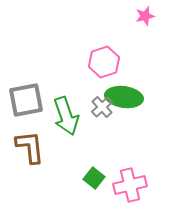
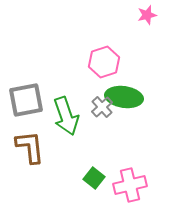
pink star: moved 2 px right, 1 px up
